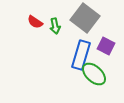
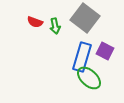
red semicircle: rotated 14 degrees counterclockwise
purple square: moved 1 px left, 5 px down
blue rectangle: moved 1 px right, 2 px down
green ellipse: moved 5 px left, 4 px down
